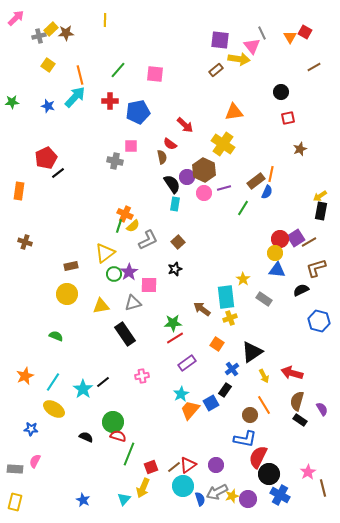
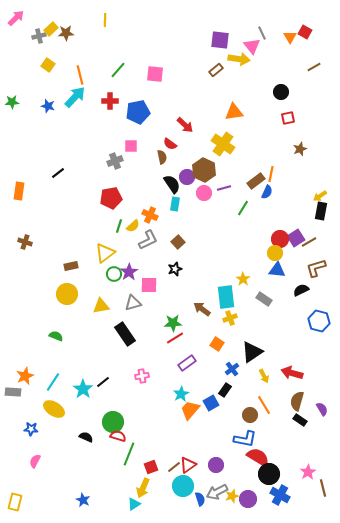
red pentagon at (46, 158): moved 65 px right, 40 px down; rotated 15 degrees clockwise
gray cross at (115, 161): rotated 35 degrees counterclockwise
orange cross at (125, 214): moved 25 px right, 1 px down
red semicircle at (258, 457): rotated 95 degrees clockwise
gray rectangle at (15, 469): moved 2 px left, 77 px up
cyan triangle at (124, 499): moved 10 px right, 5 px down; rotated 16 degrees clockwise
